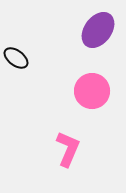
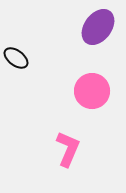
purple ellipse: moved 3 px up
